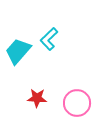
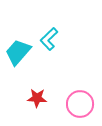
cyan trapezoid: moved 1 px down
pink circle: moved 3 px right, 1 px down
